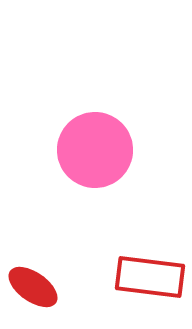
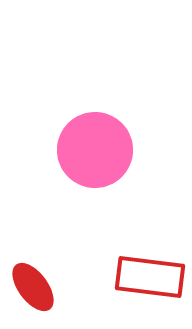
red ellipse: rotated 18 degrees clockwise
